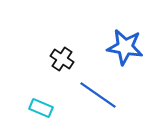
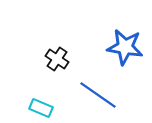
black cross: moved 5 px left
